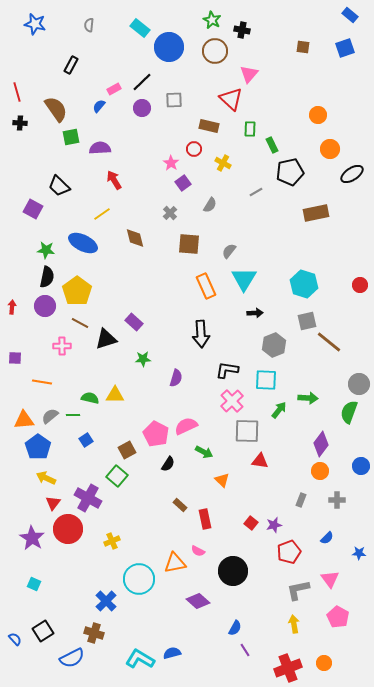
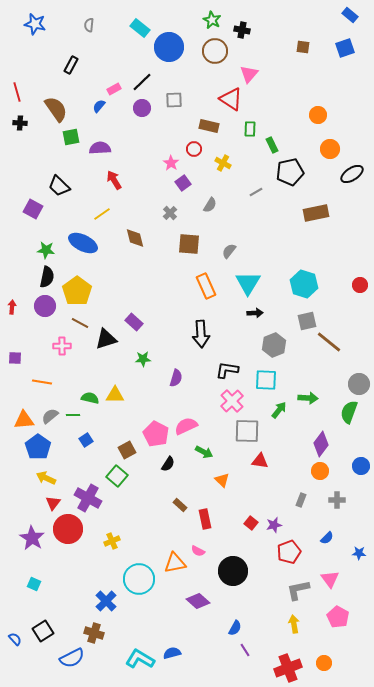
red triangle at (231, 99): rotated 10 degrees counterclockwise
cyan triangle at (244, 279): moved 4 px right, 4 px down
